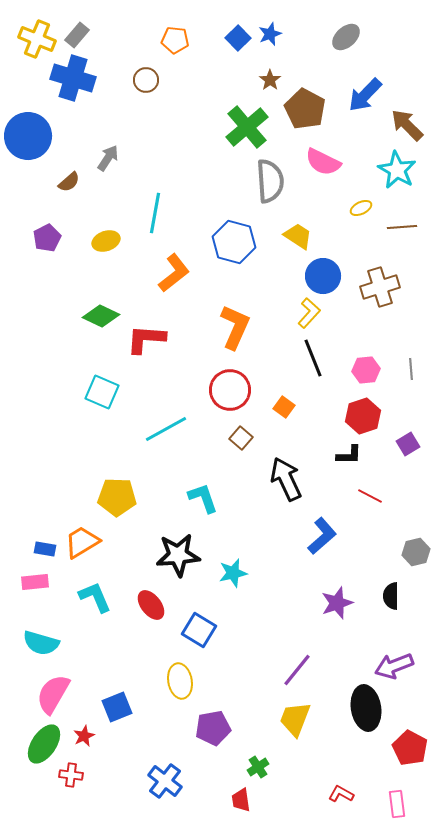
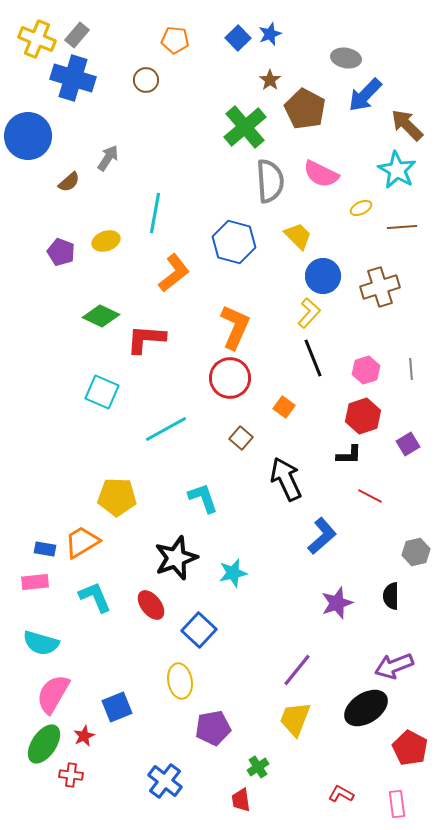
gray ellipse at (346, 37): moved 21 px down; rotated 52 degrees clockwise
green cross at (247, 127): moved 2 px left
pink semicircle at (323, 162): moved 2 px left, 12 px down
yellow trapezoid at (298, 236): rotated 12 degrees clockwise
purple pentagon at (47, 238): moved 14 px right, 14 px down; rotated 24 degrees counterclockwise
pink hexagon at (366, 370): rotated 12 degrees counterclockwise
red circle at (230, 390): moved 12 px up
black star at (178, 555): moved 2 px left, 3 px down; rotated 15 degrees counterclockwise
blue square at (199, 630): rotated 12 degrees clockwise
black ellipse at (366, 708): rotated 66 degrees clockwise
